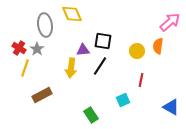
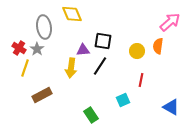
gray ellipse: moved 1 px left, 2 px down
